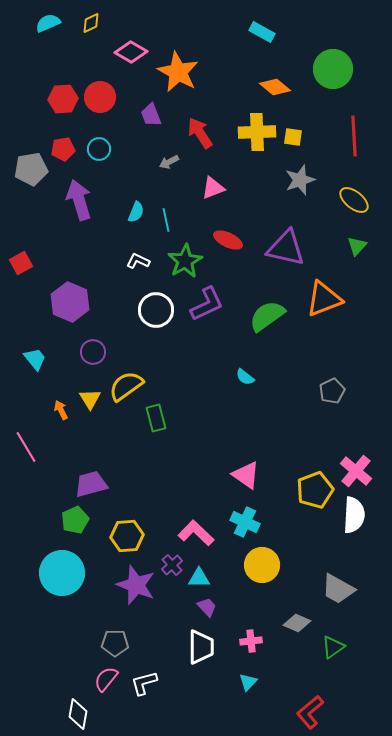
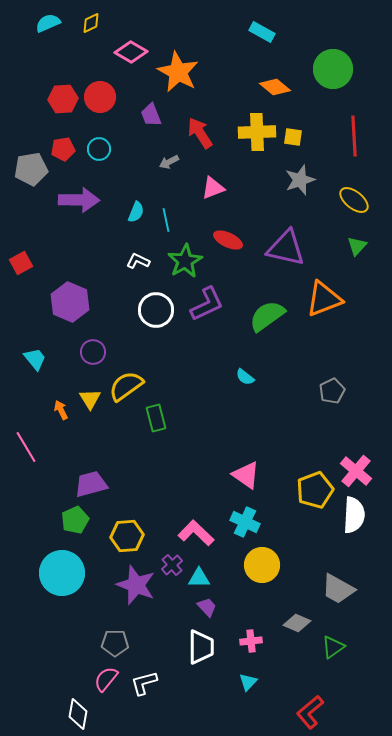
purple arrow at (79, 200): rotated 108 degrees clockwise
